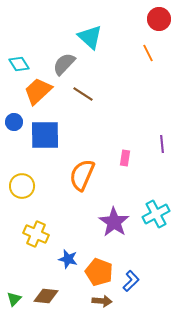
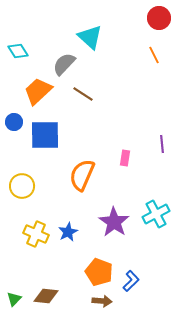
red circle: moved 1 px up
orange line: moved 6 px right, 2 px down
cyan diamond: moved 1 px left, 13 px up
blue star: moved 27 px up; rotated 30 degrees clockwise
